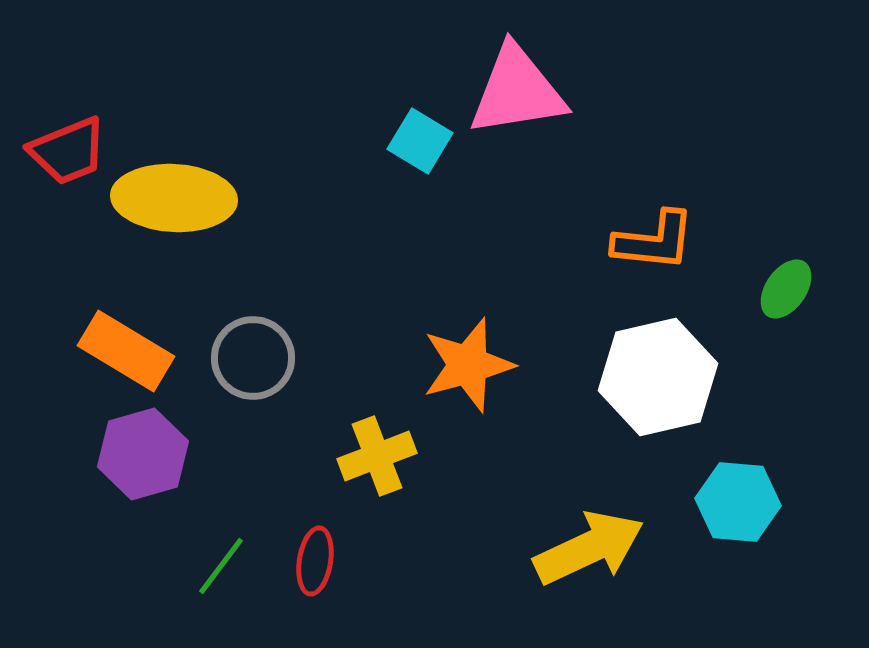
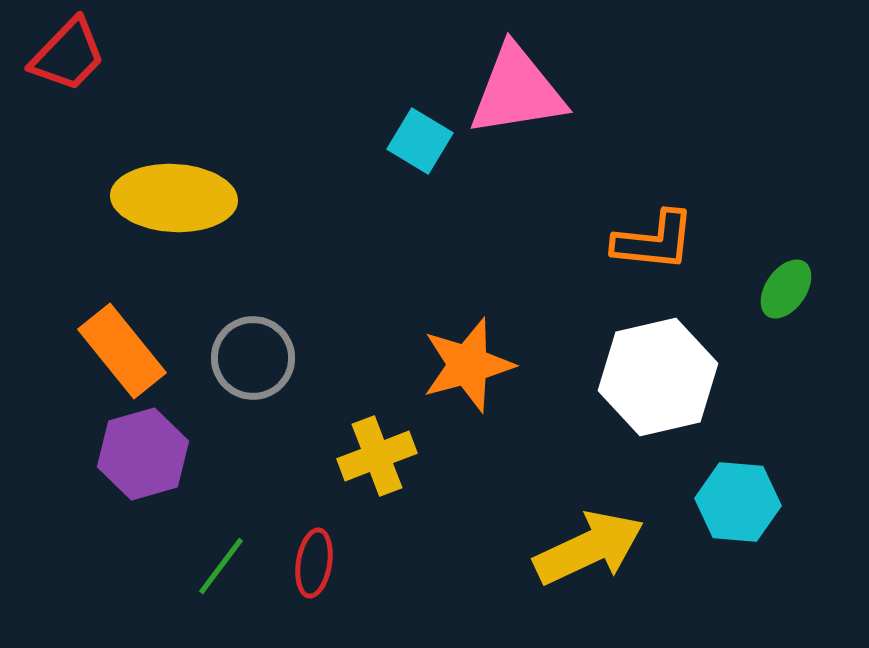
red trapezoid: moved 96 px up; rotated 24 degrees counterclockwise
orange rectangle: moved 4 px left; rotated 20 degrees clockwise
red ellipse: moved 1 px left, 2 px down
